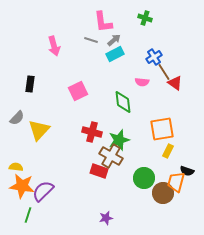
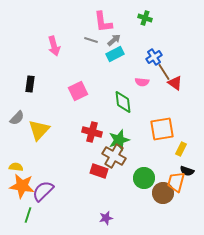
yellow rectangle: moved 13 px right, 2 px up
brown cross: moved 3 px right
